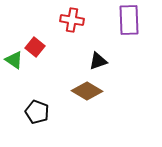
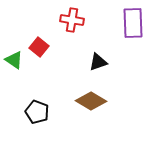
purple rectangle: moved 4 px right, 3 px down
red square: moved 4 px right
black triangle: moved 1 px down
brown diamond: moved 4 px right, 10 px down
